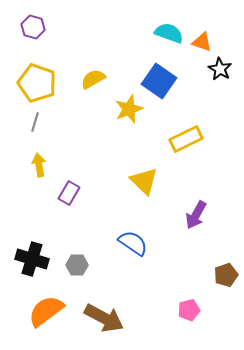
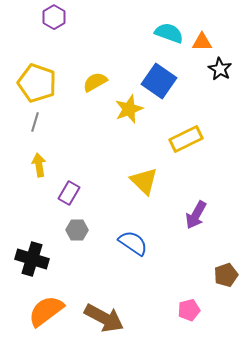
purple hexagon: moved 21 px right, 10 px up; rotated 15 degrees clockwise
orange triangle: rotated 20 degrees counterclockwise
yellow semicircle: moved 2 px right, 3 px down
gray hexagon: moved 35 px up
